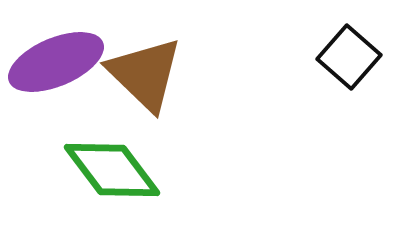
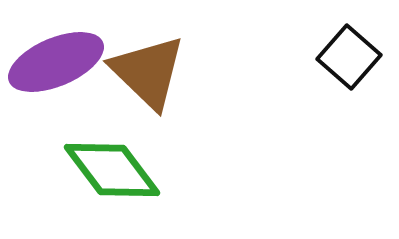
brown triangle: moved 3 px right, 2 px up
